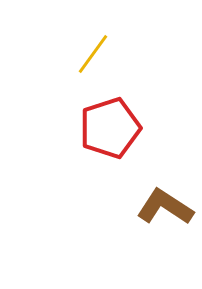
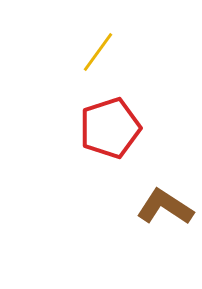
yellow line: moved 5 px right, 2 px up
